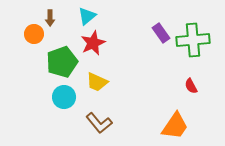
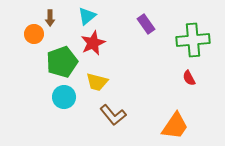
purple rectangle: moved 15 px left, 9 px up
yellow trapezoid: rotated 10 degrees counterclockwise
red semicircle: moved 2 px left, 8 px up
brown L-shape: moved 14 px right, 8 px up
